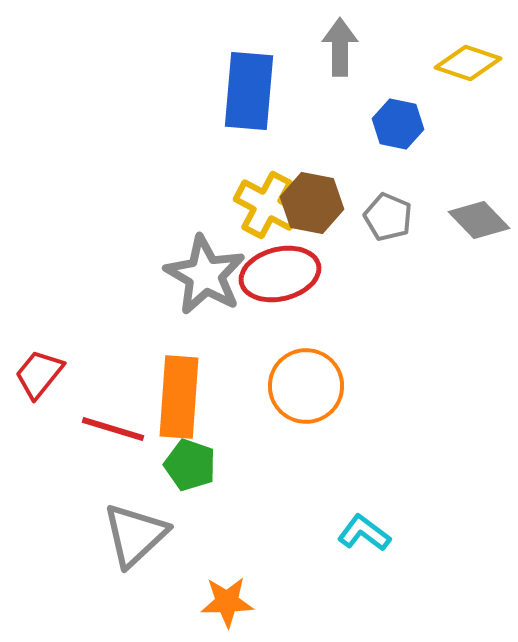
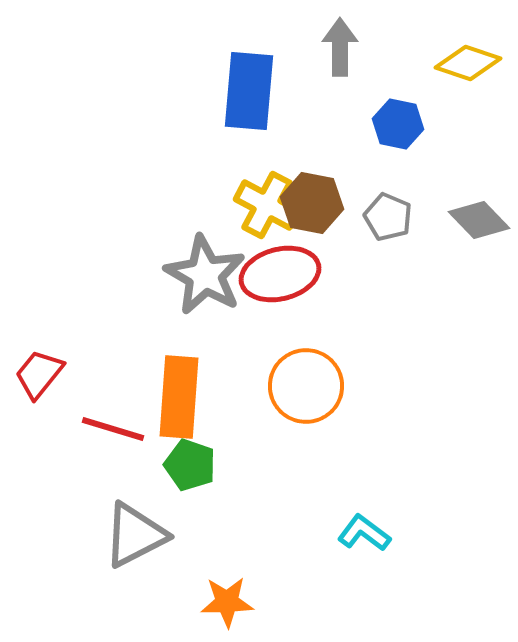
gray triangle: rotated 16 degrees clockwise
